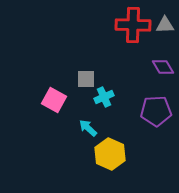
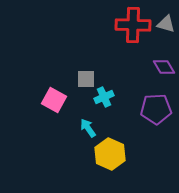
gray triangle: moved 1 px right, 1 px up; rotated 18 degrees clockwise
purple diamond: moved 1 px right
purple pentagon: moved 2 px up
cyan arrow: rotated 12 degrees clockwise
